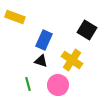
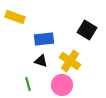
blue rectangle: moved 1 px up; rotated 60 degrees clockwise
yellow cross: moved 2 px left, 1 px down
pink circle: moved 4 px right
